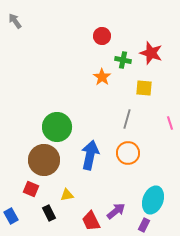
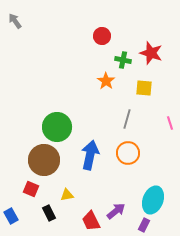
orange star: moved 4 px right, 4 px down
